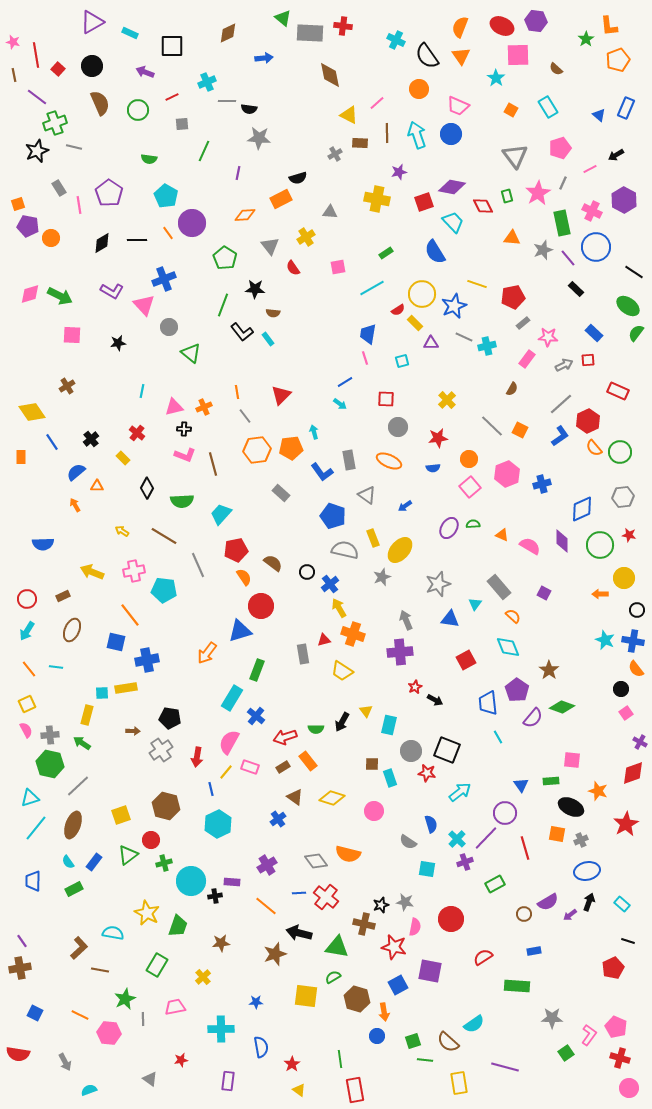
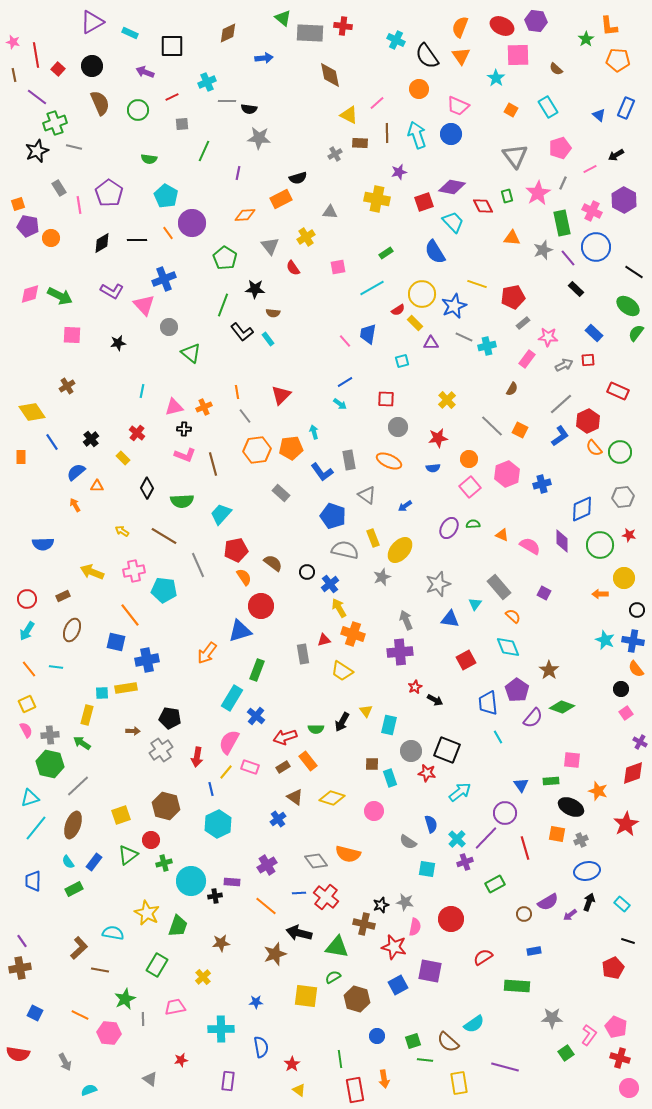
orange pentagon at (618, 60): rotated 25 degrees clockwise
pink line at (365, 358): moved 20 px left, 17 px up; rotated 24 degrees counterclockwise
orange arrow at (384, 1012): moved 67 px down
